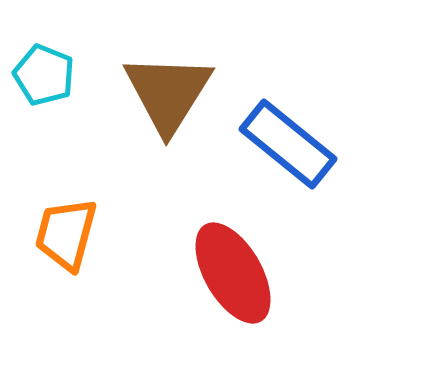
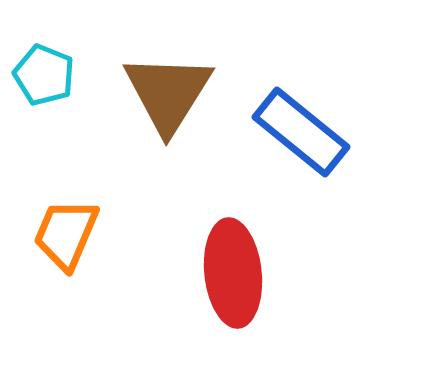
blue rectangle: moved 13 px right, 12 px up
orange trapezoid: rotated 8 degrees clockwise
red ellipse: rotated 24 degrees clockwise
